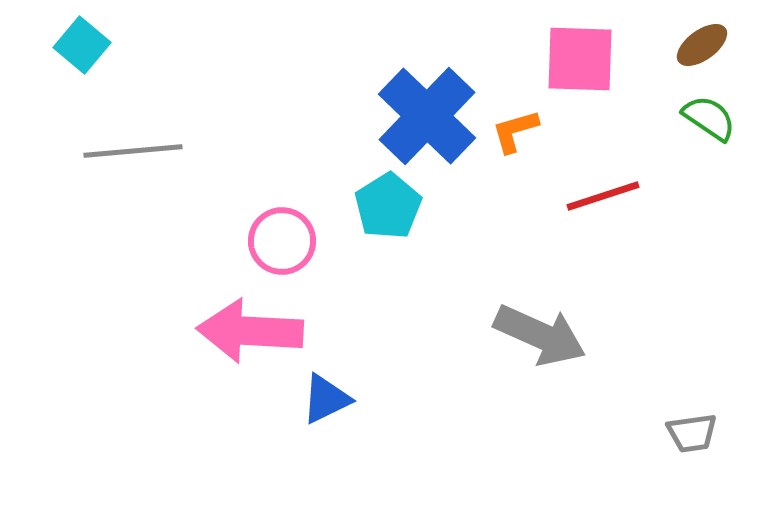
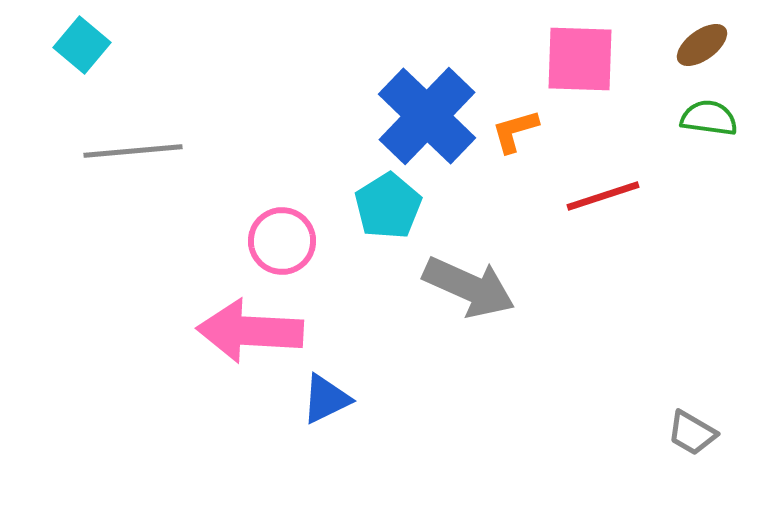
green semicircle: rotated 26 degrees counterclockwise
gray arrow: moved 71 px left, 48 px up
gray trapezoid: rotated 38 degrees clockwise
